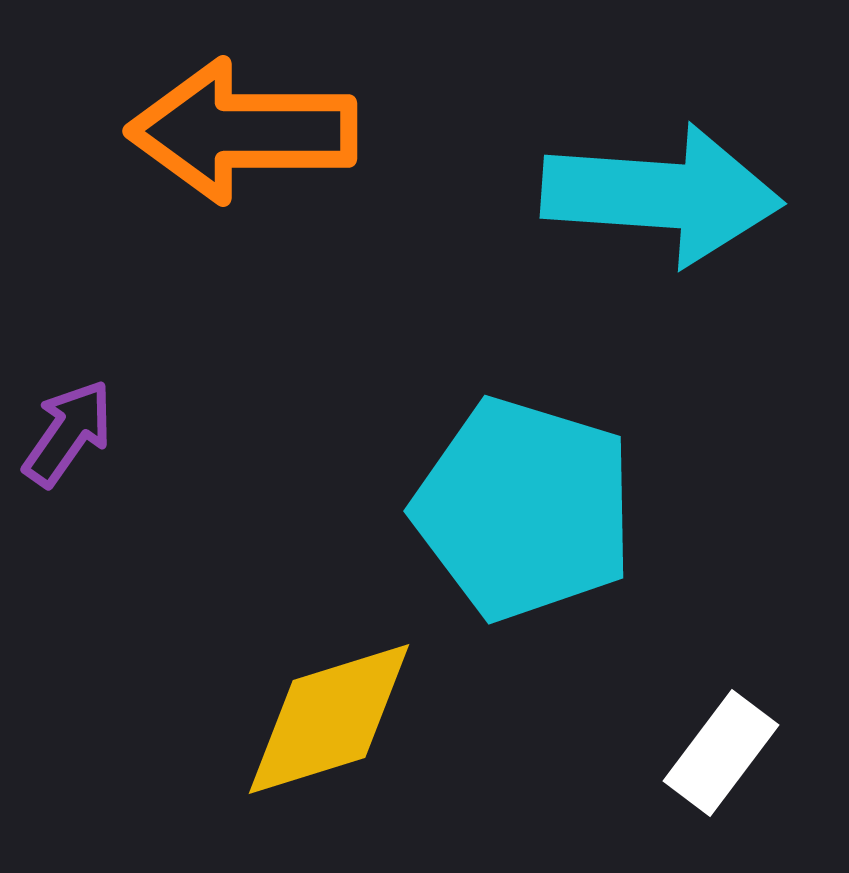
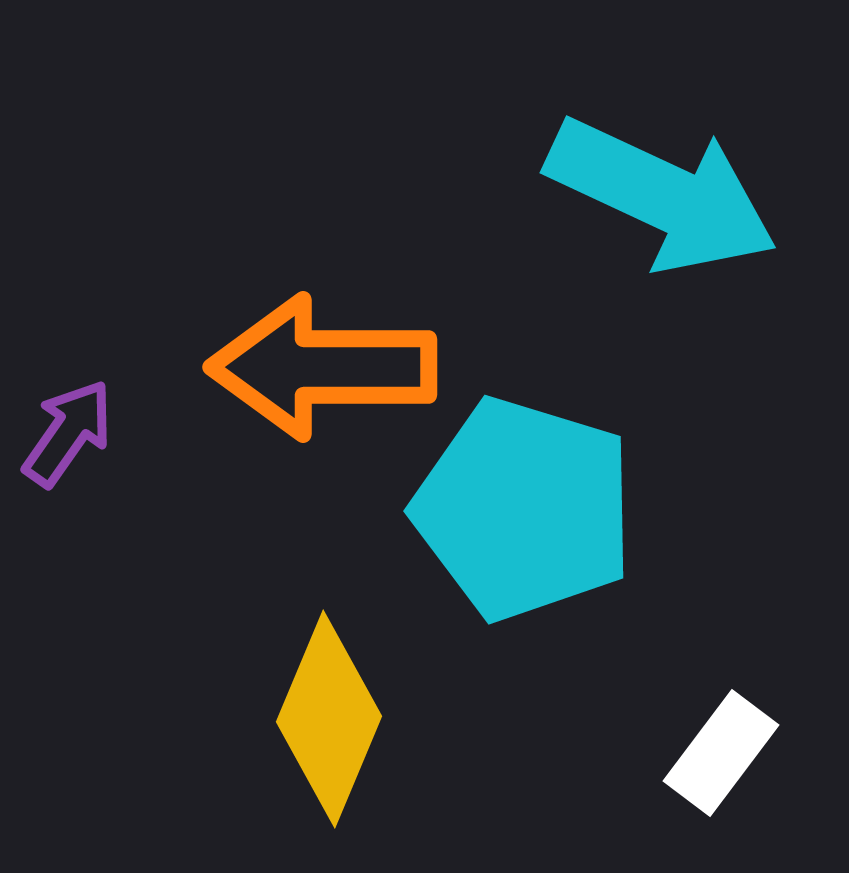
orange arrow: moved 80 px right, 236 px down
cyan arrow: rotated 21 degrees clockwise
yellow diamond: rotated 50 degrees counterclockwise
